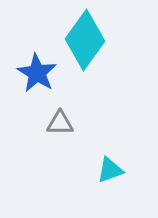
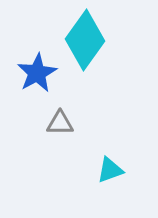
blue star: rotated 12 degrees clockwise
